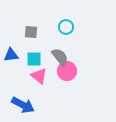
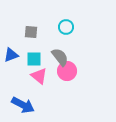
blue triangle: rotated 14 degrees counterclockwise
